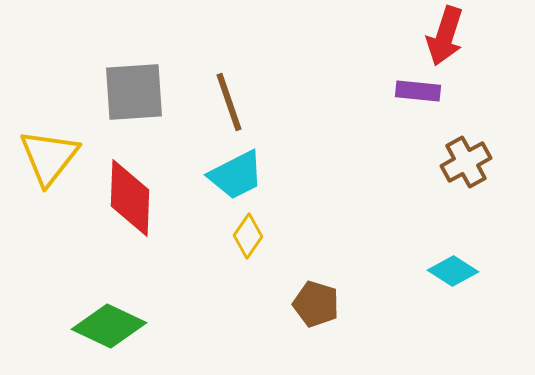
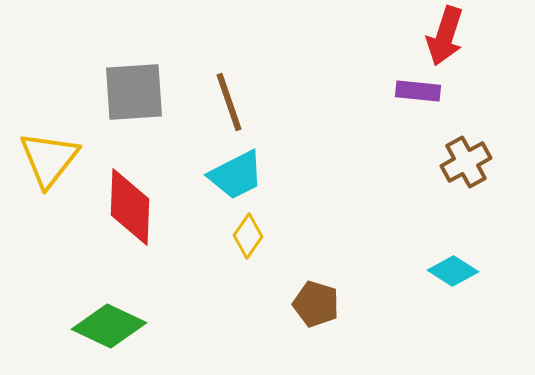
yellow triangle: moved 2 px down
red diamond: moved 9 px down
